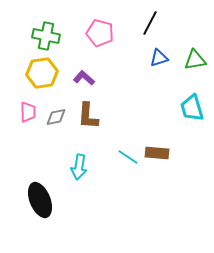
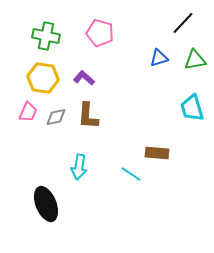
black line: moved 33 px right; rotated 15 degrees clockwise
yellow hexagon: moved 1 px right, 5 px down; rotated 16 degrees clockwise
pink trapezoid: rotated 25 degrees clockwise
cyan line: moved 3 px right, 17 px down
black ellipse: moved 6 px right, 4 px down
